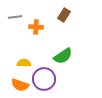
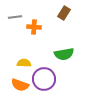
brown rectangle: moved 2 px up
orange cross: moved 2 px left
green semicircle: moved 1 px right, 2 px up; rotated 24 degrees clockwise
